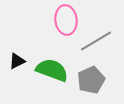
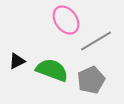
pink ellipse: rotated 28 degrees counterclockwise
